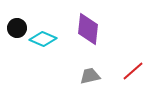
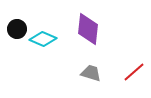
black circle: moved 1 px down
red line: moved 1 px right, 1 px down
gray trapezoid: moved 1 px right, 3 px up; rotated 30 degrees clockwise
